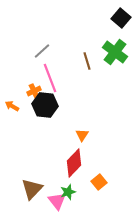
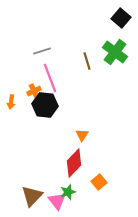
gray line: rotated 24 degrees clockwise
orange arrow: moved 1 px left, 4 px up; rotated 112 degrees counterclockwise
brown triangle: moved 7 px down
